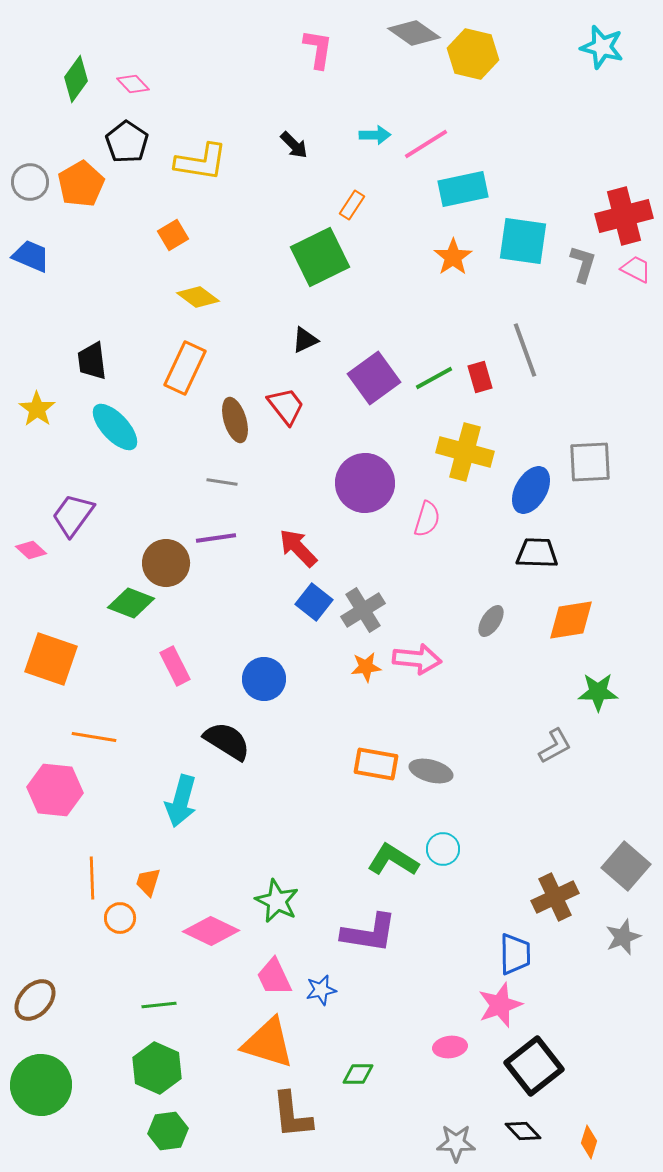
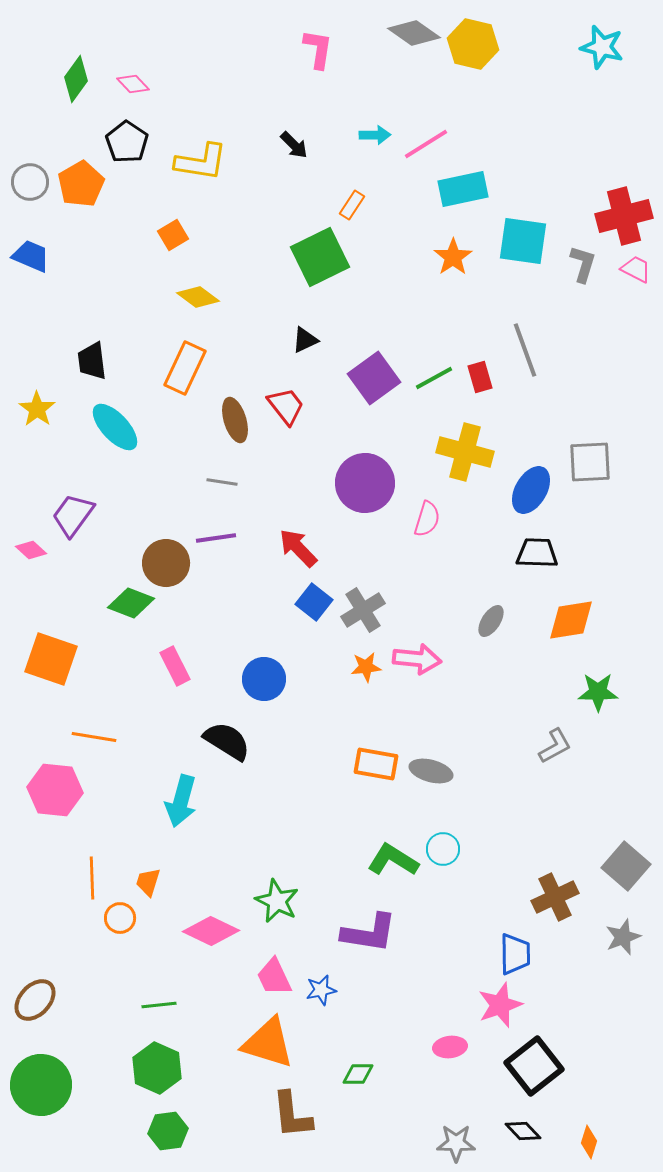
yellow hexagon at (473, 54): moved 10 px up
